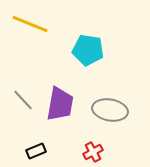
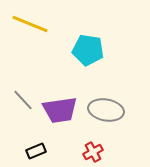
purple trapezoid: moved 6 px down; rotated 72 degrees clockwise
gray ellipse: moved 4 px left
